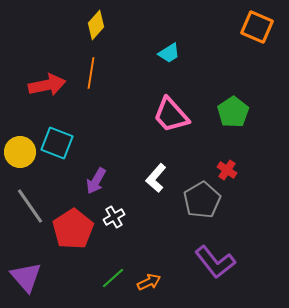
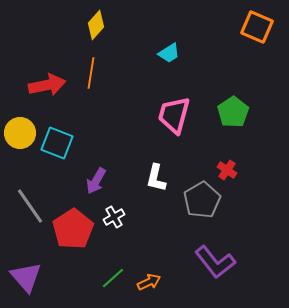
pink trapezoid: moved 3 px right; rotated 57 degrees clockwise
yellow circle: moved 19 px up
white L-shape: rotated 28 degrees counterclockwise
